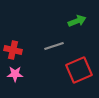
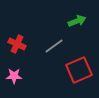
gray line: rotated 18 degrees counterclockwise
red cross: moved 4 px right, 6 px up; rotated 12 degrees clockwise
pink star: moved 1 px left, 2 px down
